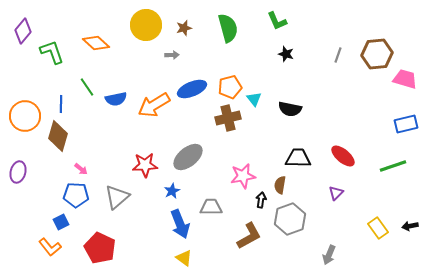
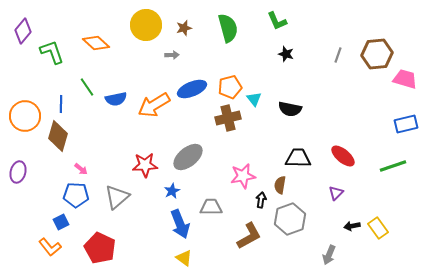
black arrow at (410, 226): moved 58 px left
